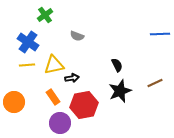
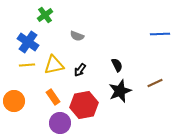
black arrow: moved 8 px right, 8 px up; rotated 136 degrees clockwise
orange circle: moved 1 px up
